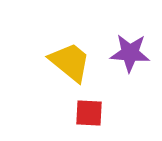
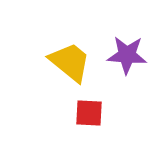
purple star: moved 3 px left, 2 px down
